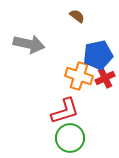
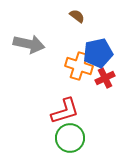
blue pentagon: moved 2 px up
orange cross: moved 10 px up
